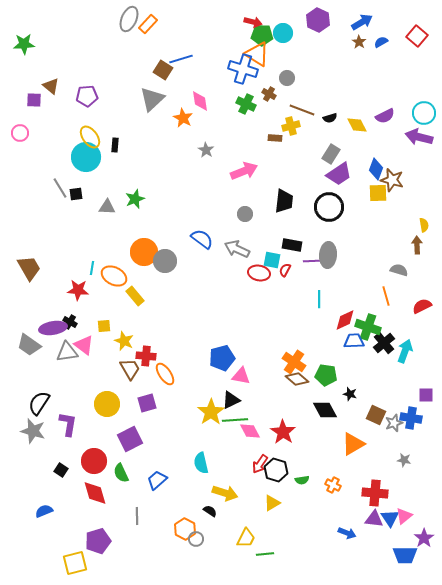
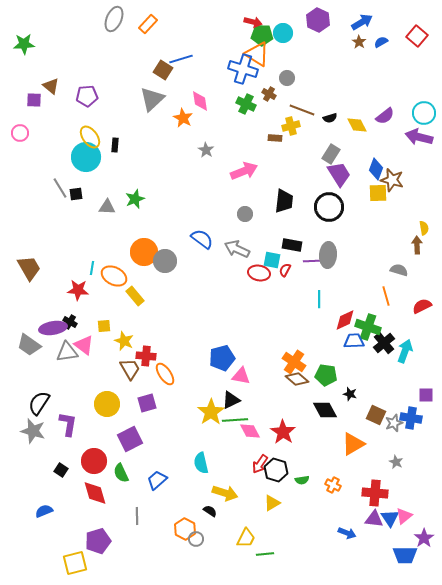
gray ellipse at (129, 19): moved 15 px left
purple semicircle at (385, 116): rotated 12 degrees counterclockwise
purple trapezoid at (339, 174): rotated 88 degrees counterclockwise
yellow semicircle at (424, 225): moved 3 px down
gray star at (404, 460): moved 8 px left, 2 px down; rotated 16 degrees clockwise
